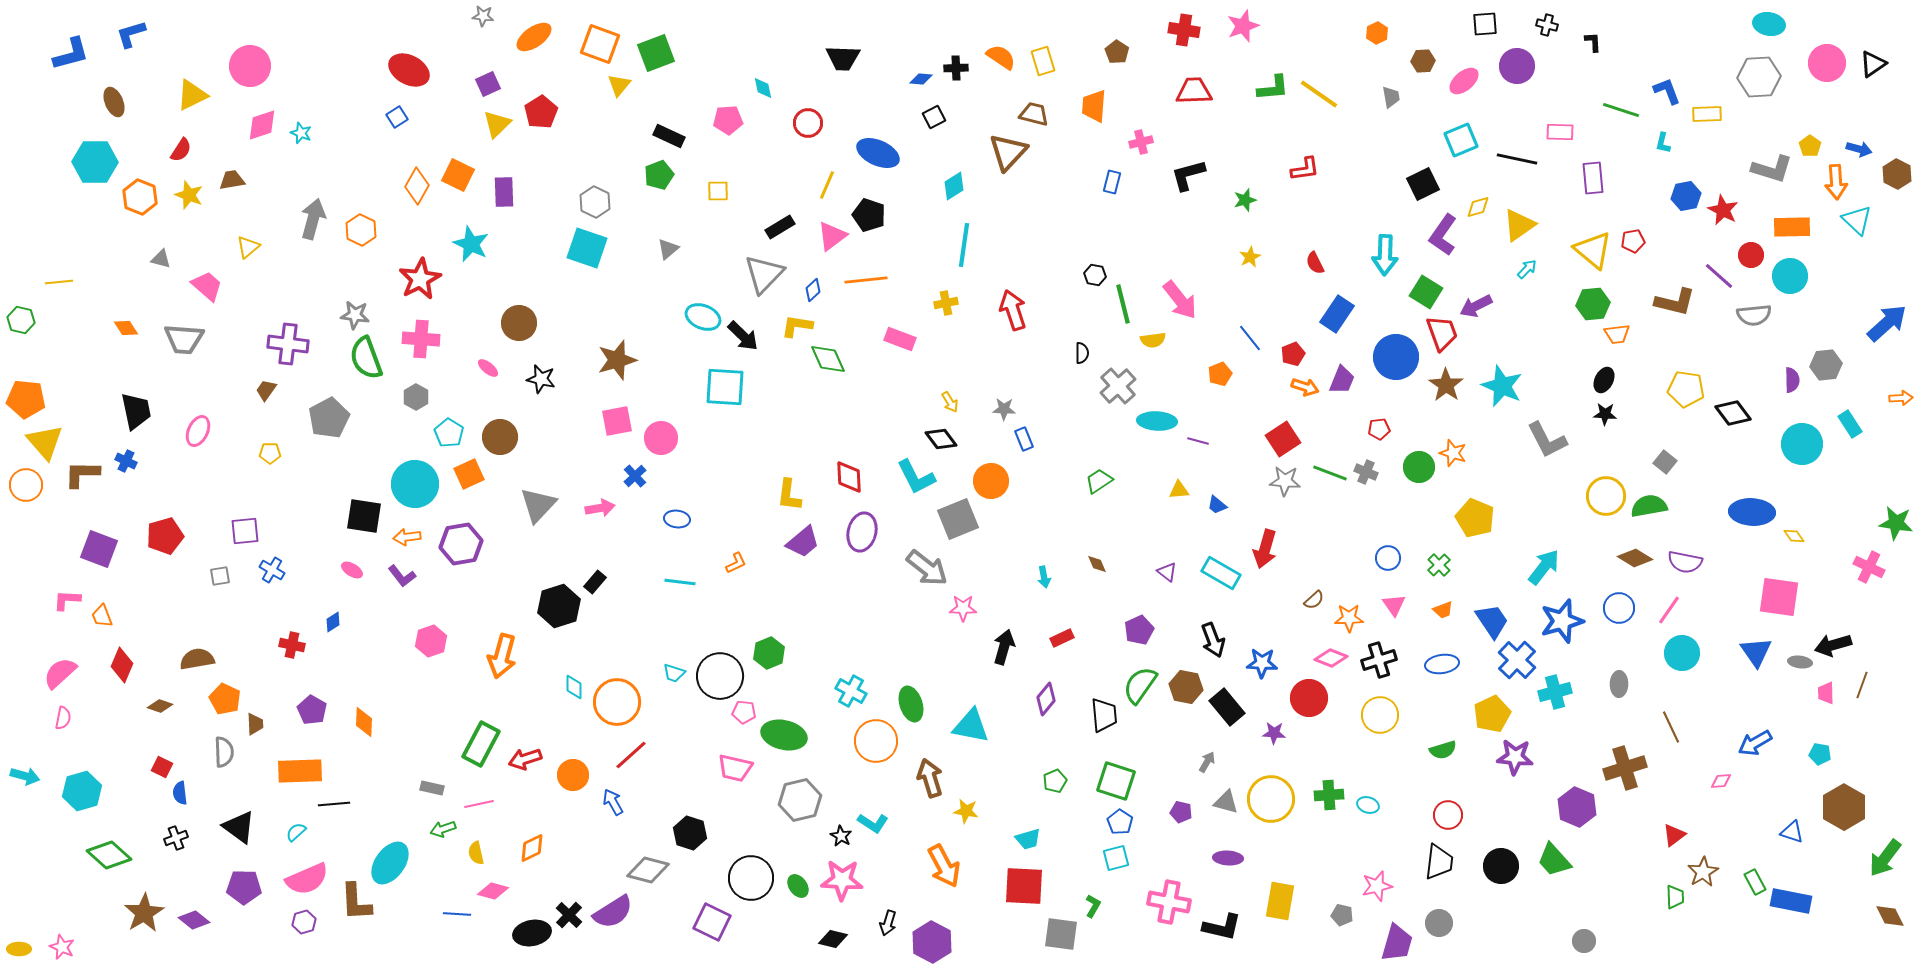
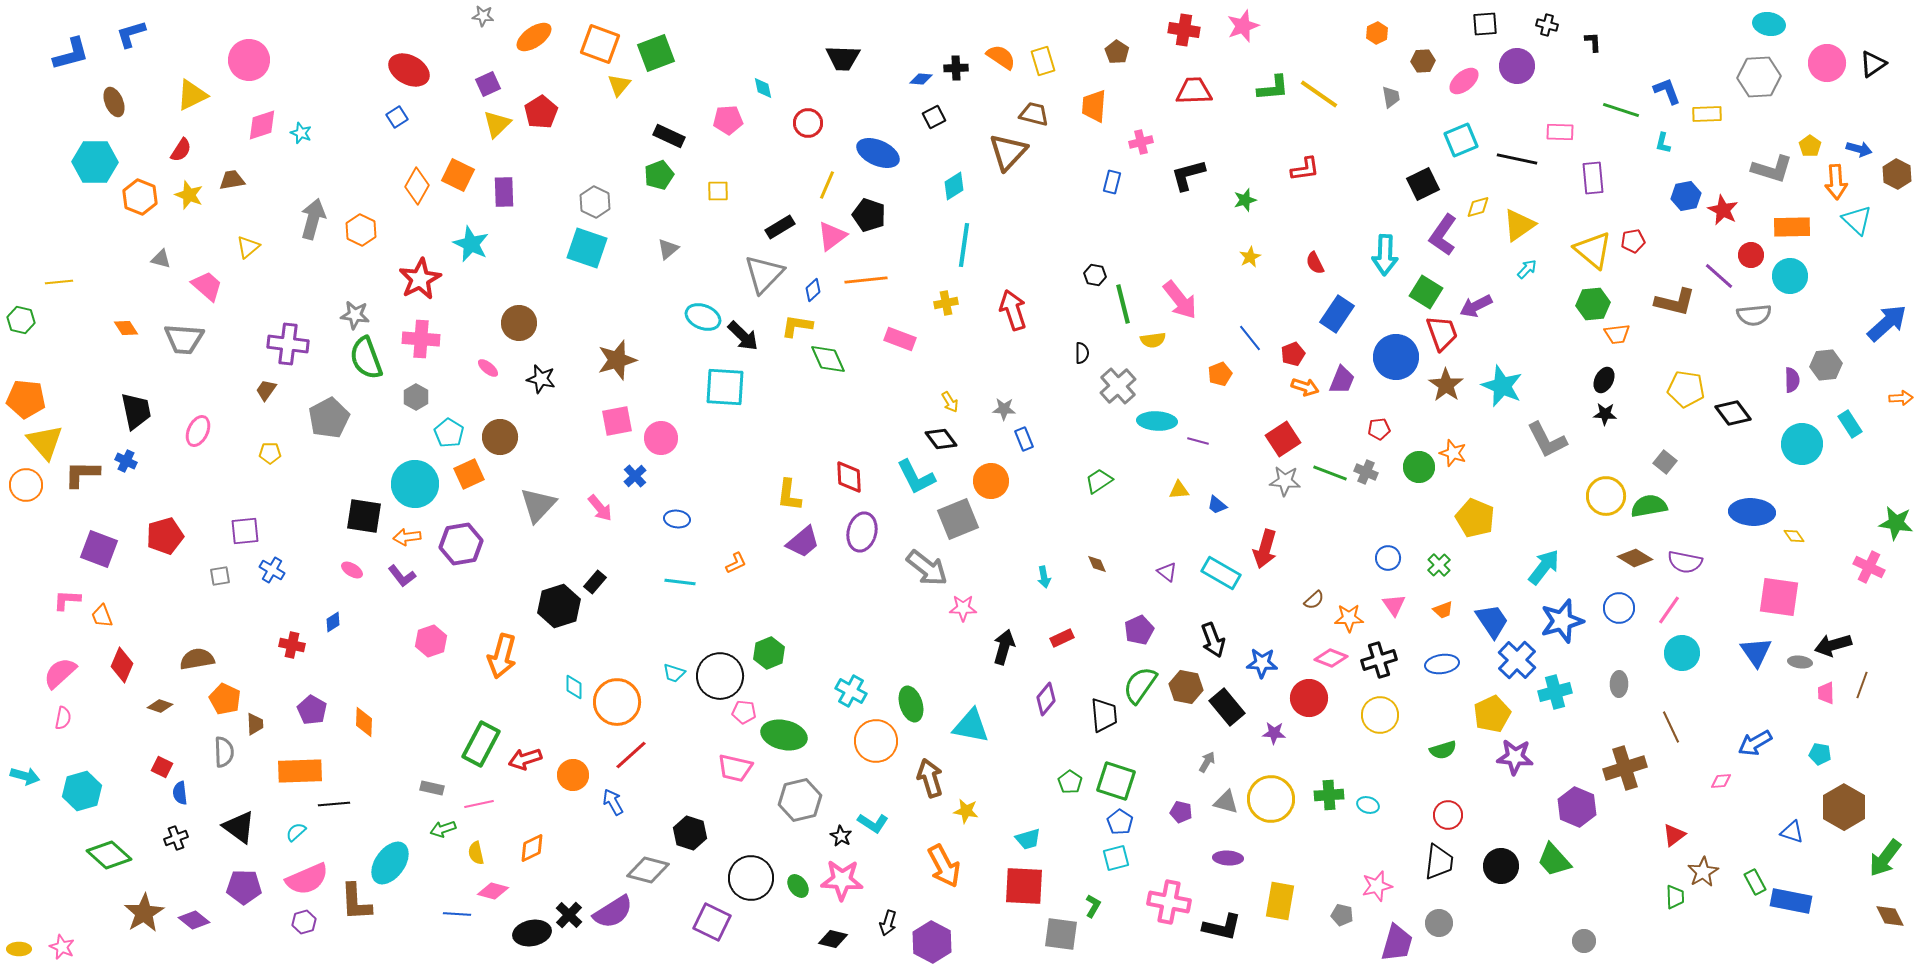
pink circle at (250, 66): moved 1 px left, 6 px up
pink arrow at (600, 508): rotated 60 degrees clockwise
green pentagon at (1055, 781): moved 15 px right, 1 px down; rotated 15 degrees counterclockwise
